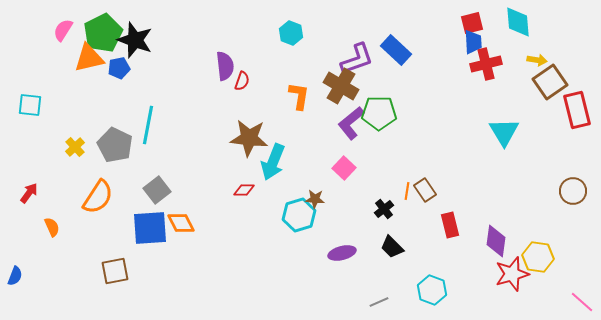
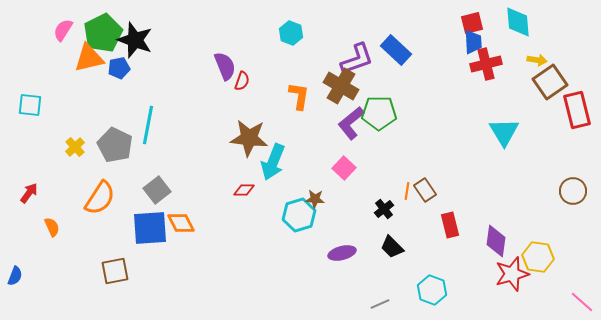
purple semicircle at (225, 66): rotated 16 degrees counterclockwise
orange semicircle at (98, 197): moved 2 px right, 1 px down
gray line at (379, 302): moved 1 px right, 2 px down
